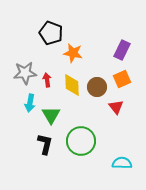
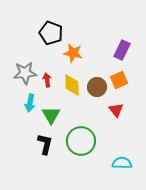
orange square: moved 3 px left, 1 px down
red triangle: moved 3 px down
